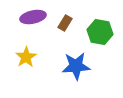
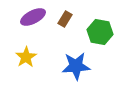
purple ellipse: rotated 15 degrees counterclockwise
brown rectangle: moved 4 px up
